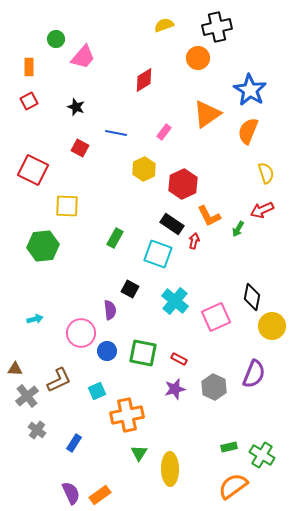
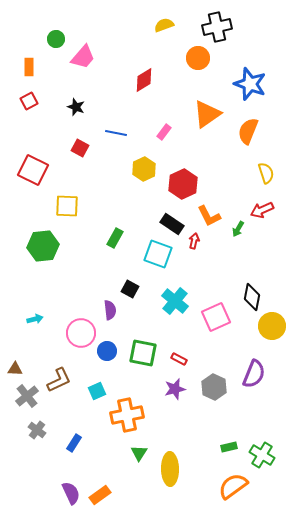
blue star at (250, 90): moved 6 px up; rotated 12 degrees counterclockwise
